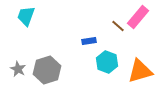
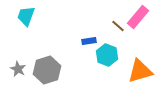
cyan hexagon: moved 7 px up
